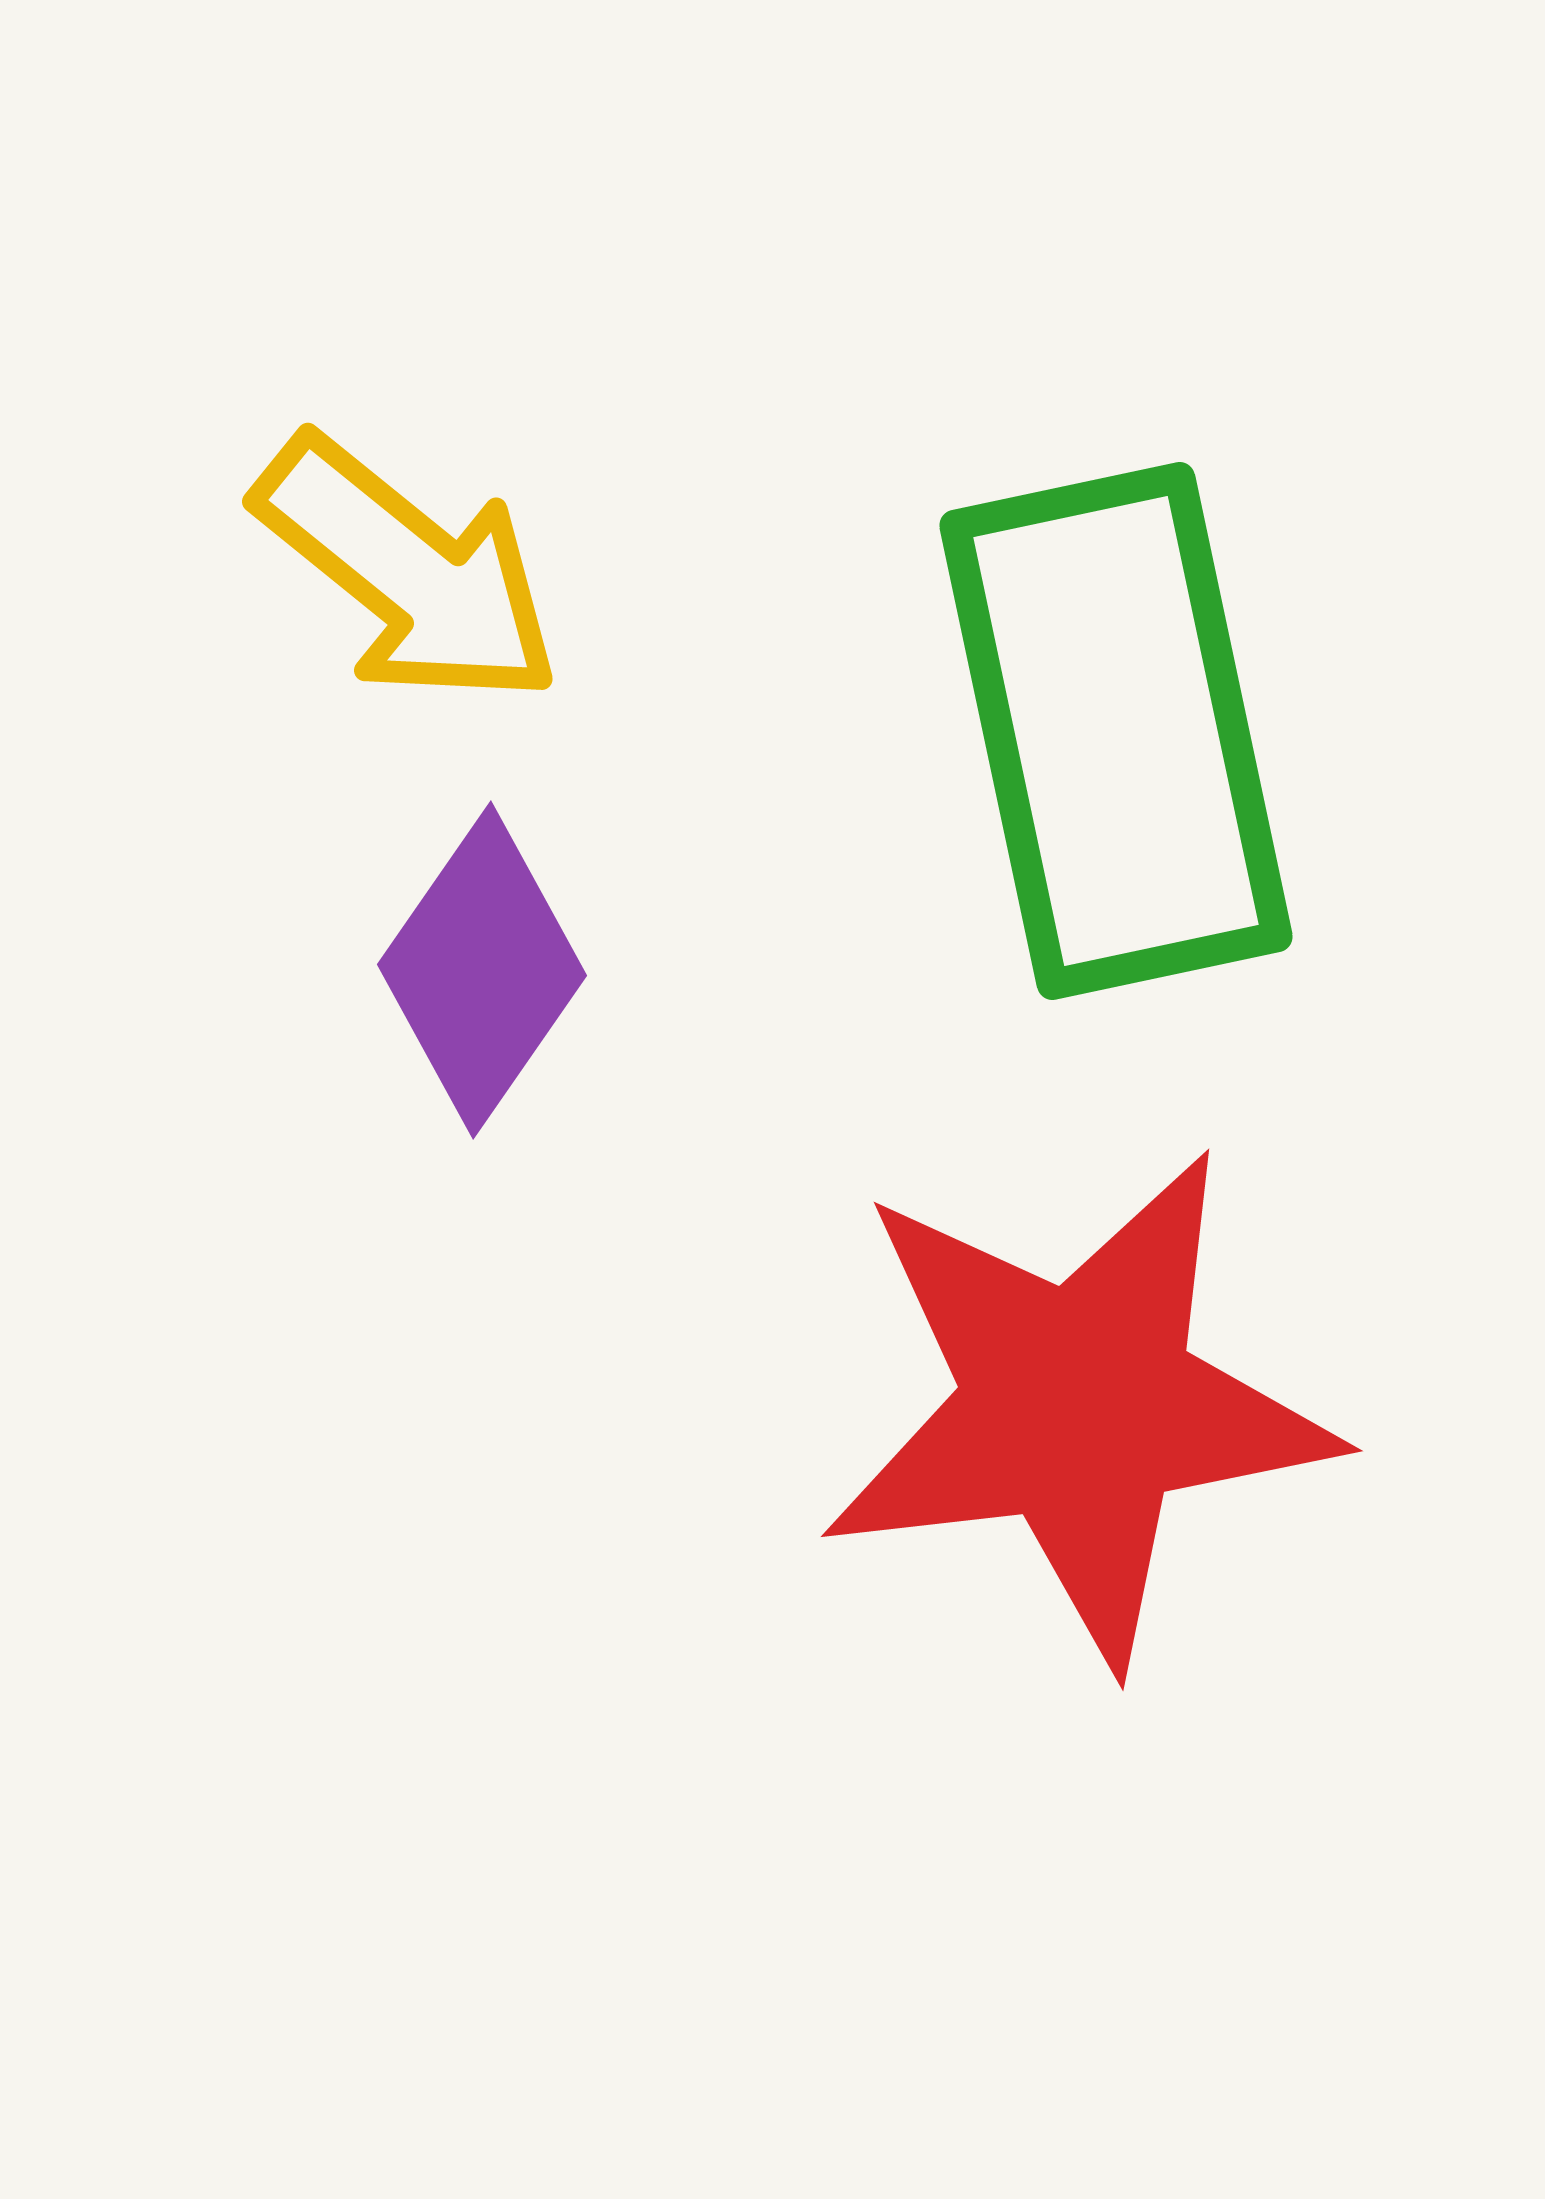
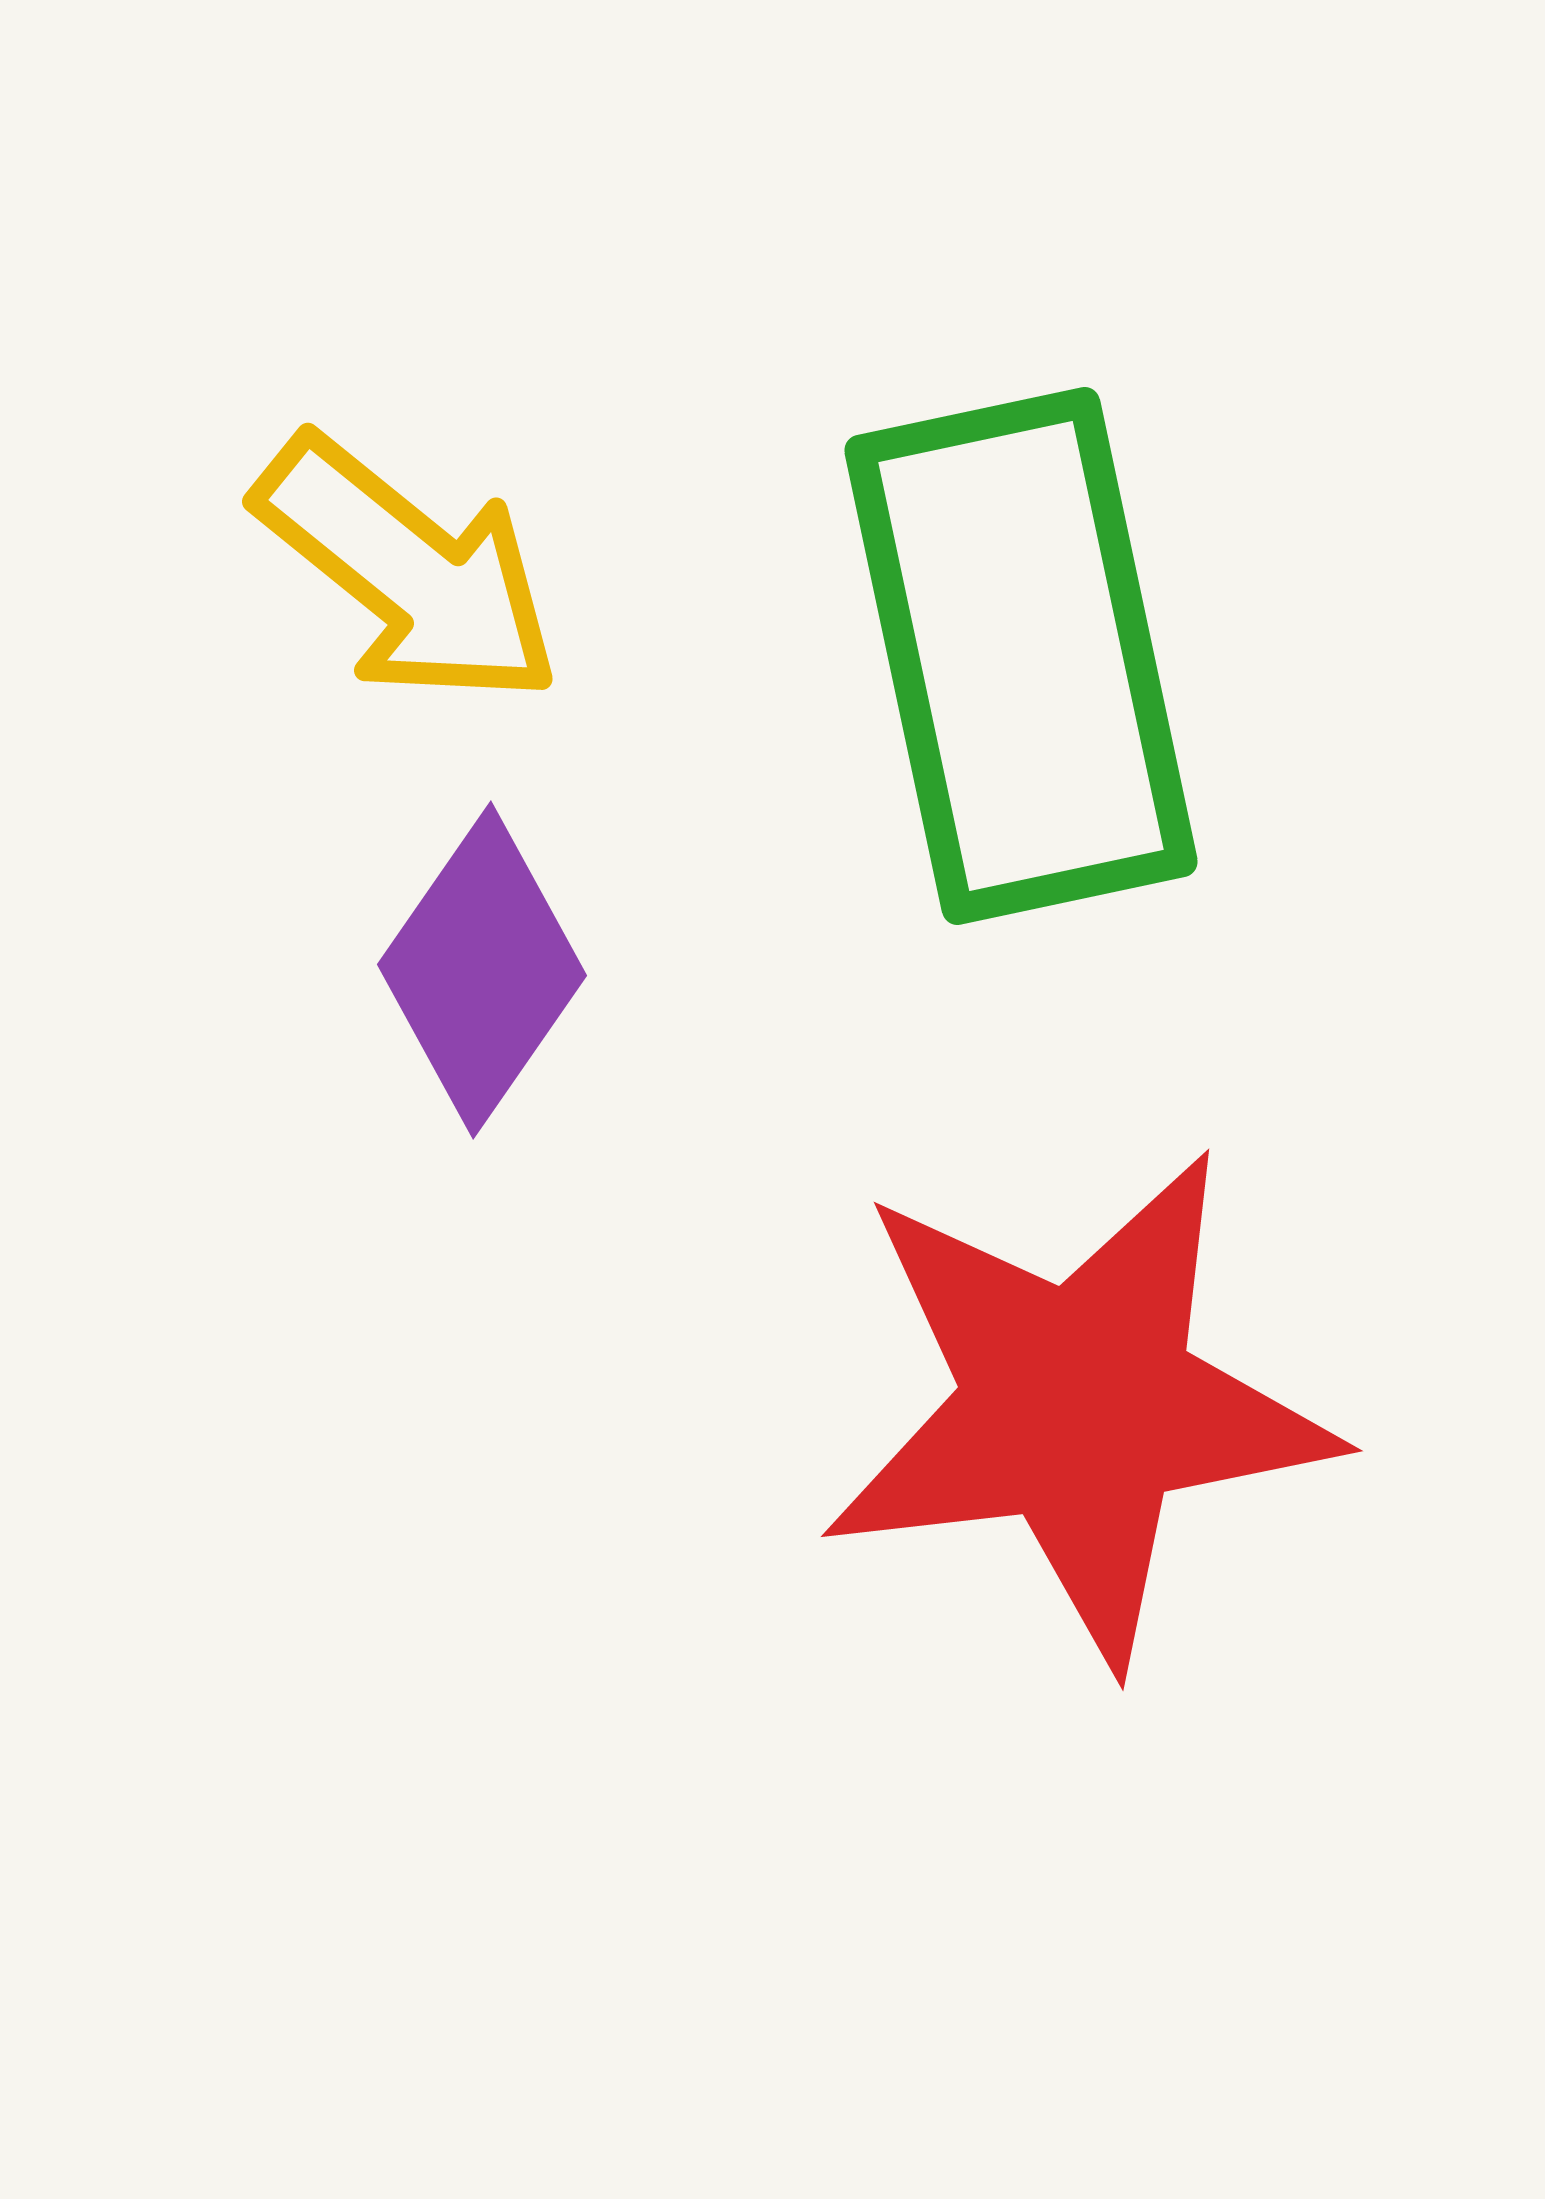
green rectangle: moved 95 px left, 75 px up
